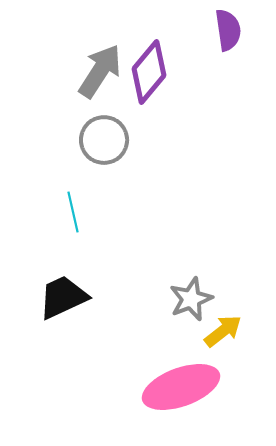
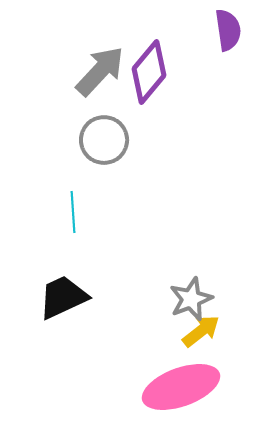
gray arrow: rotated 10 degrees clockwise
cyan line: rotated 9 degrees clockwise
yellow arrow: moved 22 px left
